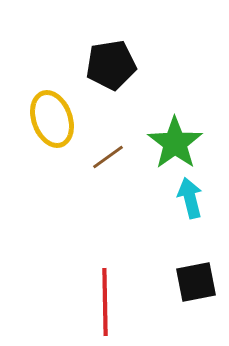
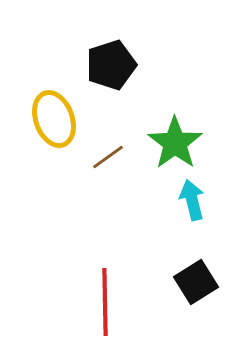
black pentagon: rotated 9 degrees counterclockwise
yellow ellipse: moved 2 px right
cyan arrow: moved 2 px right, 2 px down
black square: rotated 21 degrees counterclockwise
